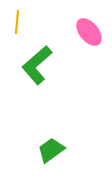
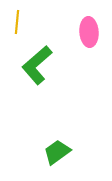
pink ellipse: rotated 36 degrees clockwise
green trapezoid: moved 6 px right, 2 px down
